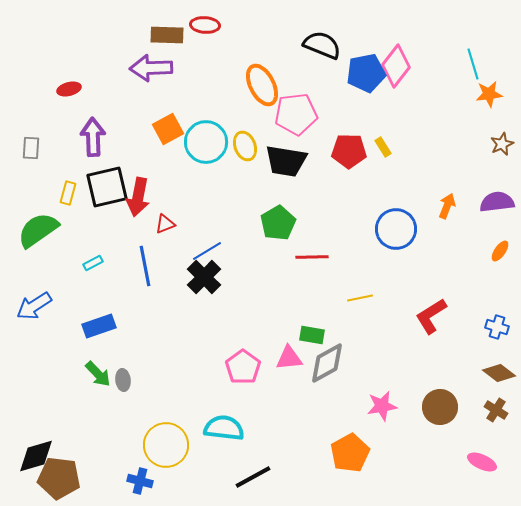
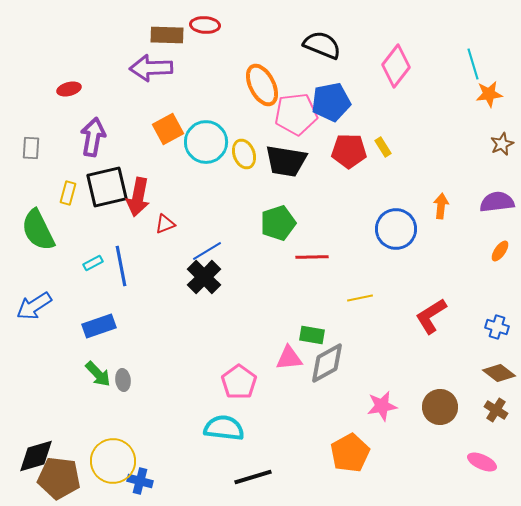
blue pentagon at (366, 73): moved 35 px left, 29 px down
purple arrow at (93, 137): rotated 12 degrees clockwise
yellow ellipse at (245, 146): moved 1 px left, 8 px down
orange arrow at (447, 206): moved 6 px left; rotated 15 degrees counterclockwise
green pentagon at (278, 223): rotated 12 degrees clockwise
green semicircle at (38, 230): rotated 81 degrees counterclockwise
blue line at (145, 266): moved 24 px left
pink pentagon at (243, 367): moved 4 px left, 15 px down
yellow circle at (166, 445): moved 53 px left, 16 px down
black line at (253, 477): rotated 12 degrees clockwise
